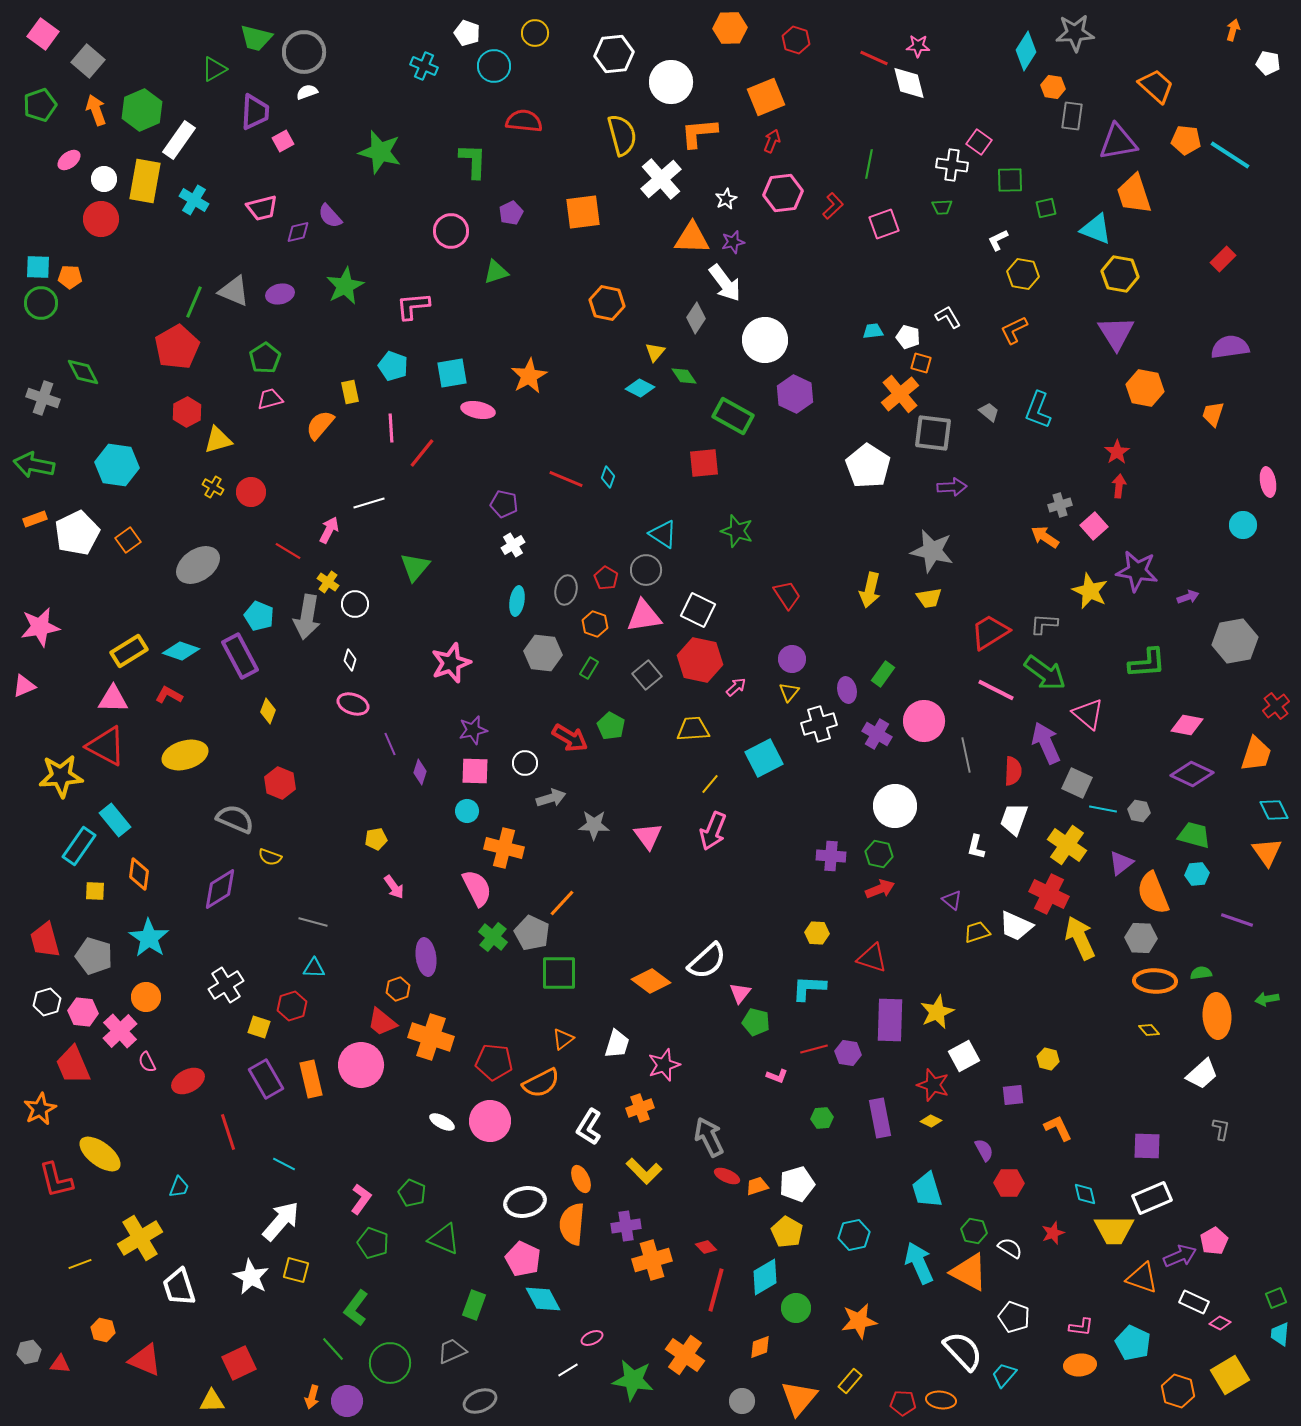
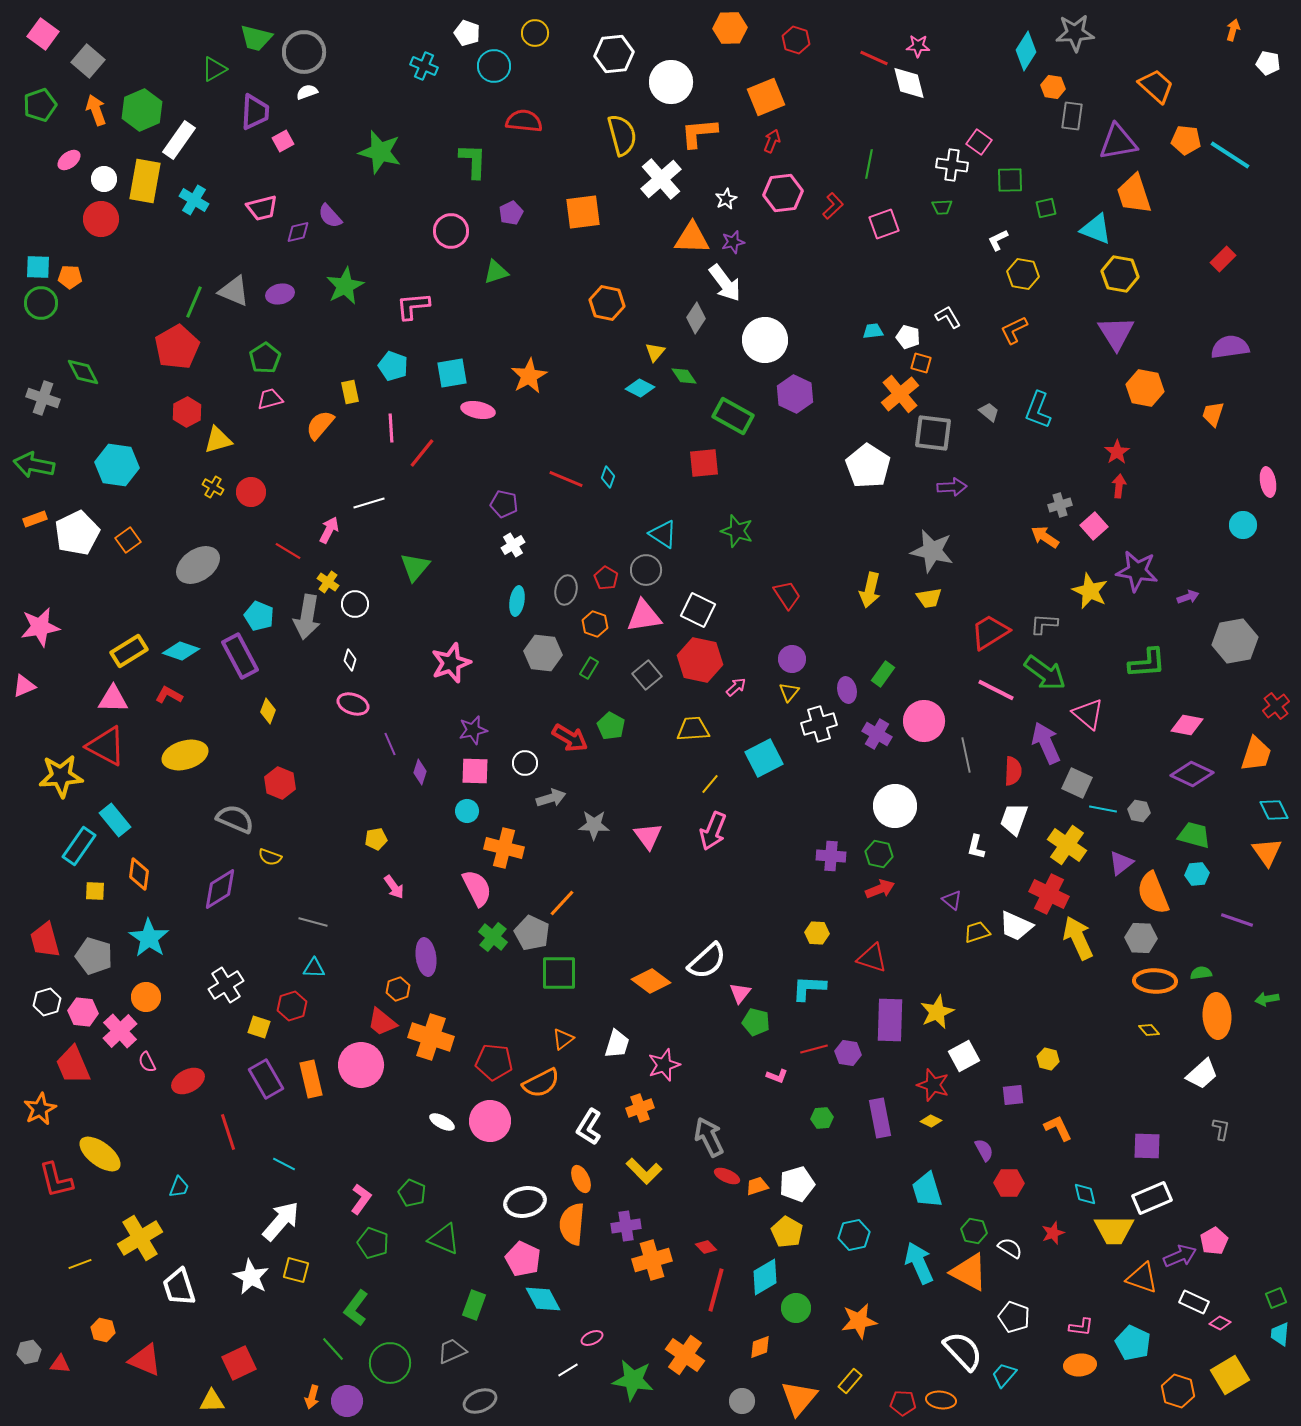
yellow arrow at (1080, 938): moved 2 px left
